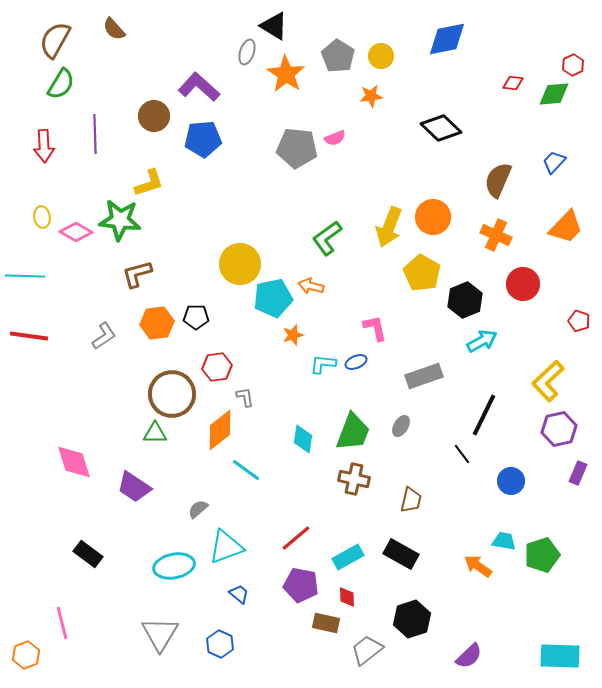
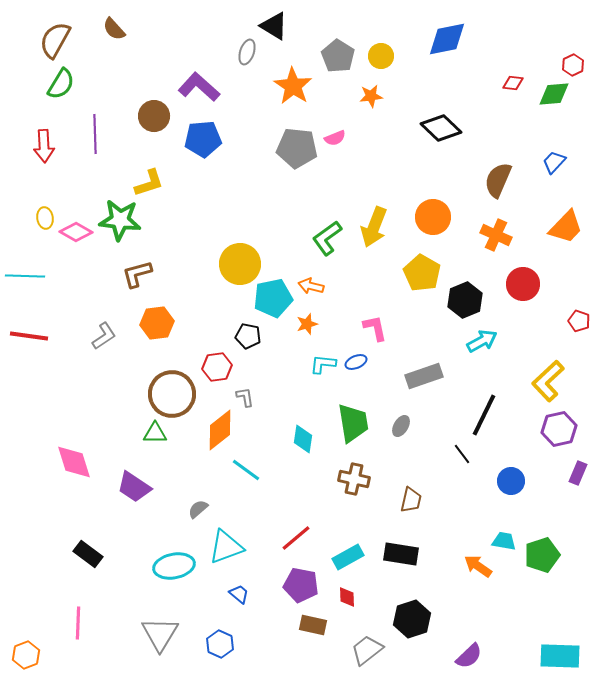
orange star at (286, 74): moved 7 px right, 12 px down
yellow ellipse at (42, 217): moved 3 px right, 1 px down
yellow arrow at (389, 227): moved 15 px left
black pentagon at (196, 317): moved 52 px right, 19 px down; rotated 10 degrees clockwise
orange star at (293, 335): moved 14 px right, 11 px up
green trapezoid at (353, 432): moved 9 px up; rotated 30 degrees counterclockwise
black rectangle at (401, 554): rotated 20 degrees counterclockwise
pink line at (62, 623): moved 16 px right; rotated 16 degrees clockwise
brown rectangle at (326, 623): moved 13 px left, 2 px down
